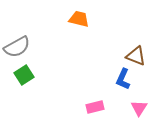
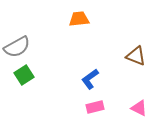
orange trapezoid: rotated 20 degrees counterclockwise
blue L-shape: moved 33 px left; rotated 30 degrees clockwise
pink triangle: rotated 36 degrees counterclockwise
